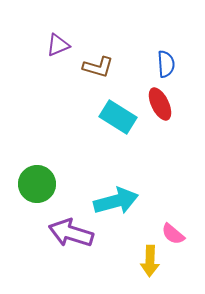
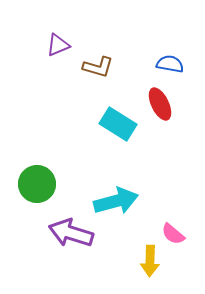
blue semicircle: moved 4 px right; rotated 76 degrees counterclockwise
cyan rectangle: moved 7 px down
